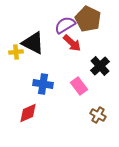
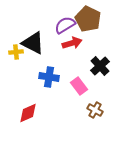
red arrow: rotated 60 degrees counterclockwise
blue cross: moved 6 px right, 7 px up
brown cross: moved 3 px left, 5 px up
